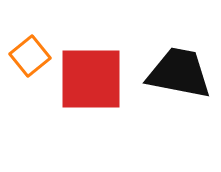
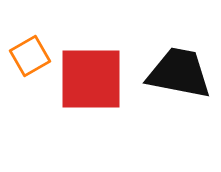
orange square: rotated 9 degrees clockwise
